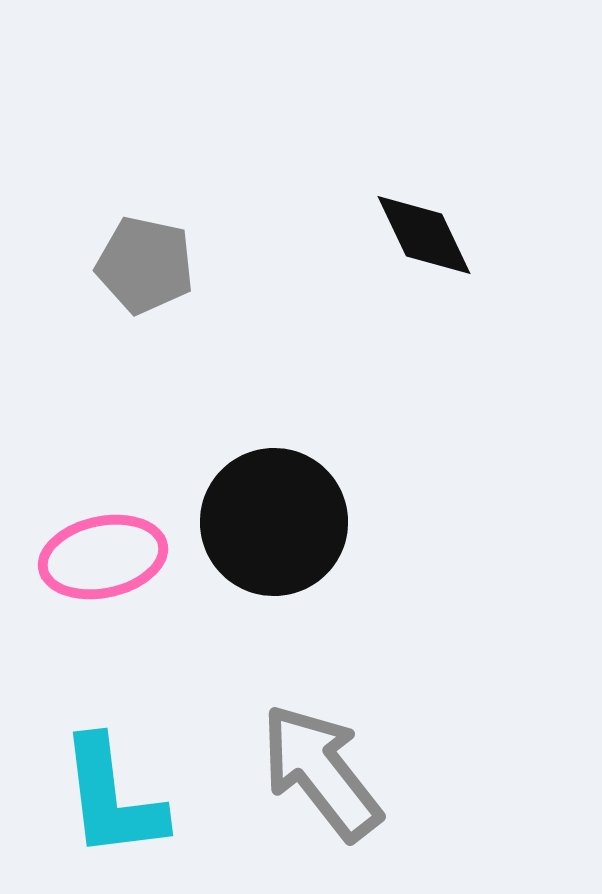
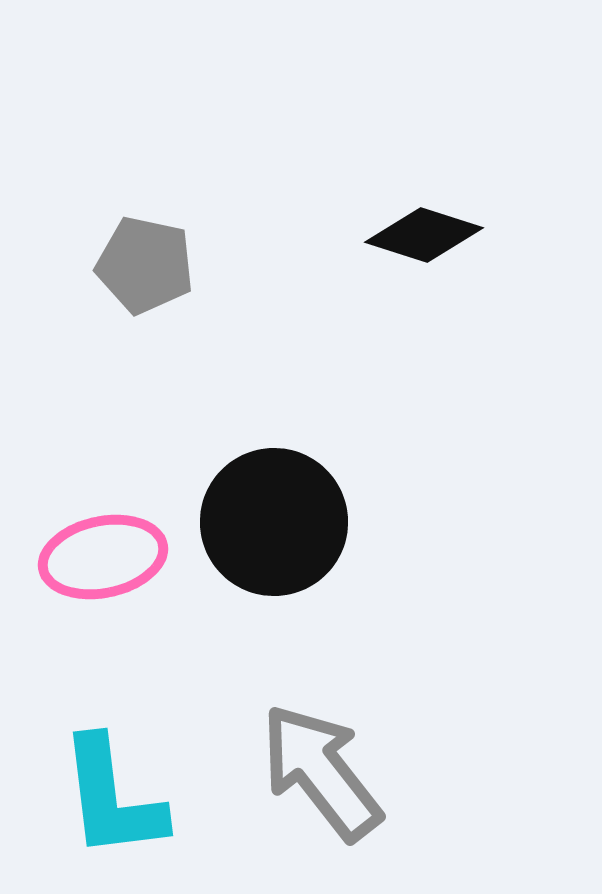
black diamond: rotated 47 degrees counterclockwise
